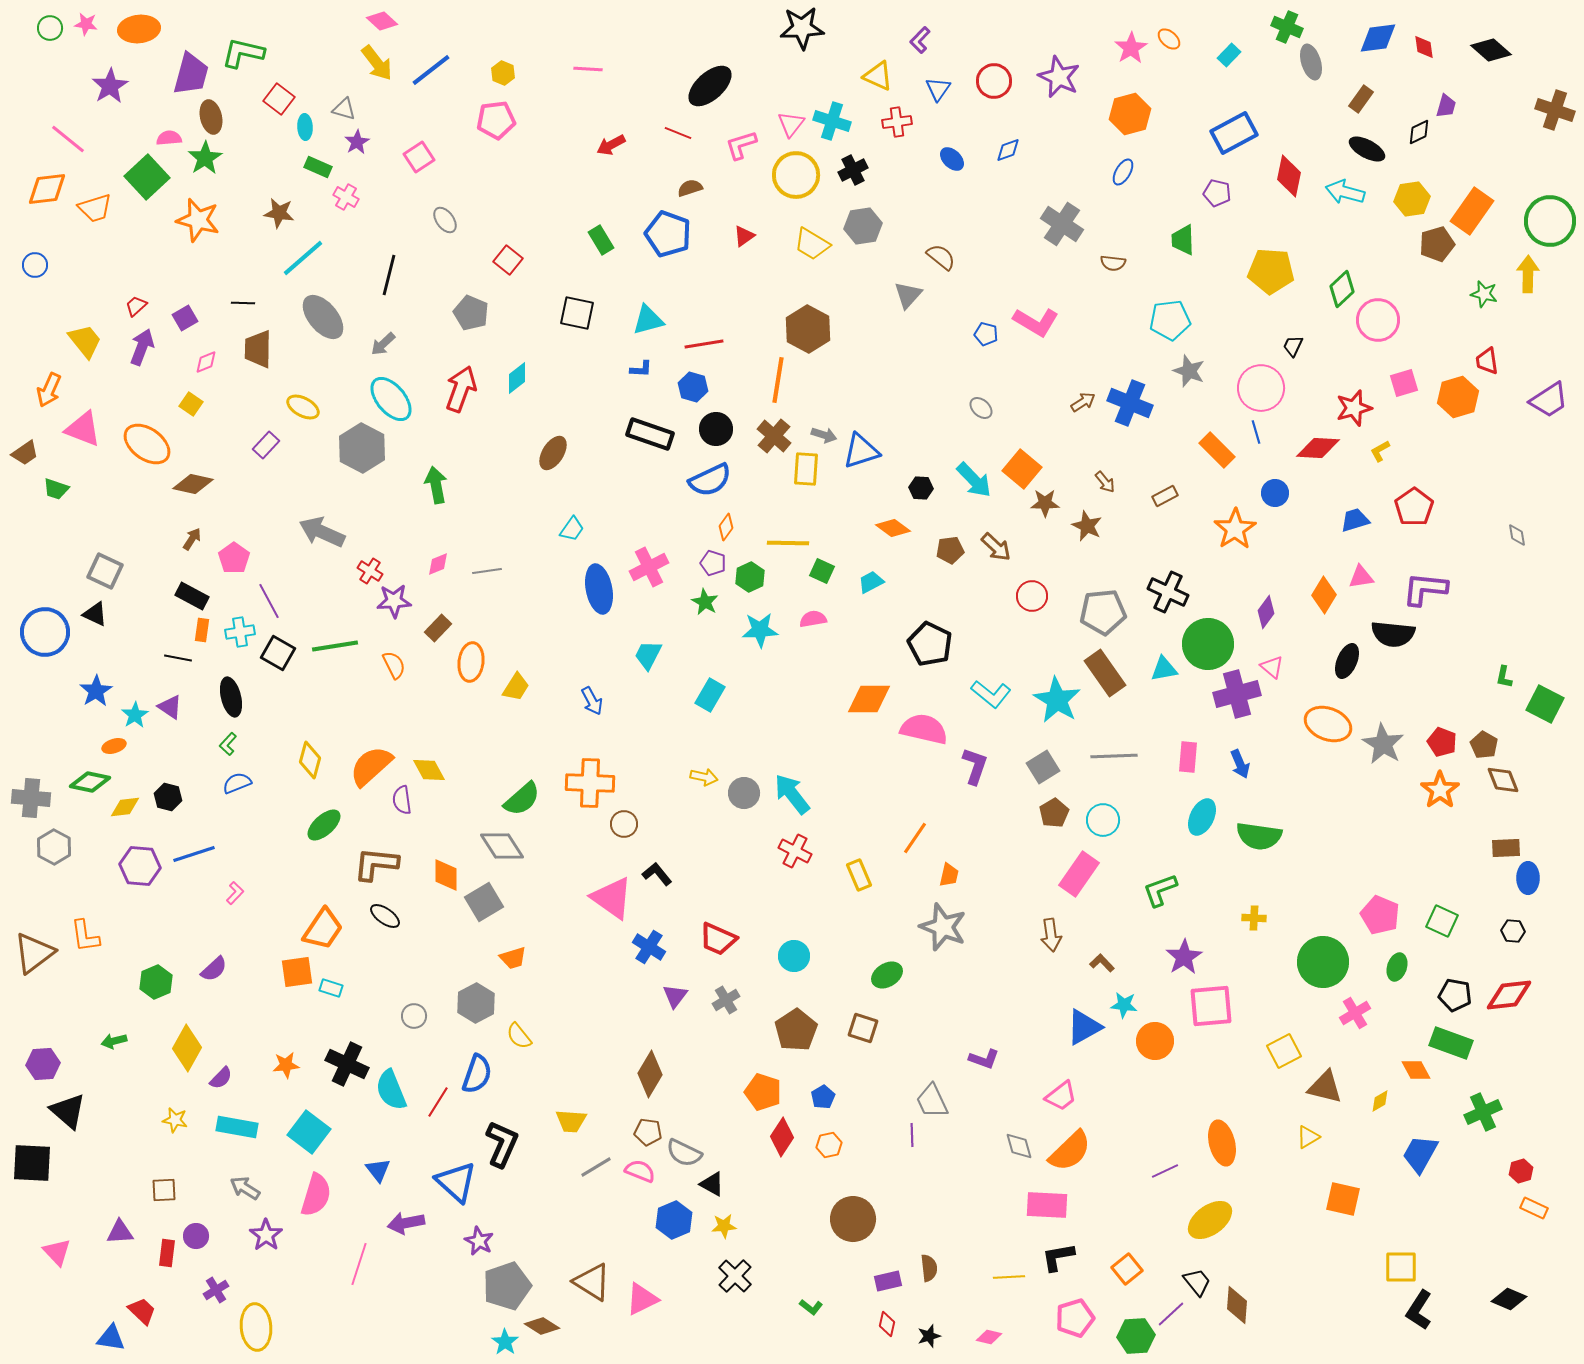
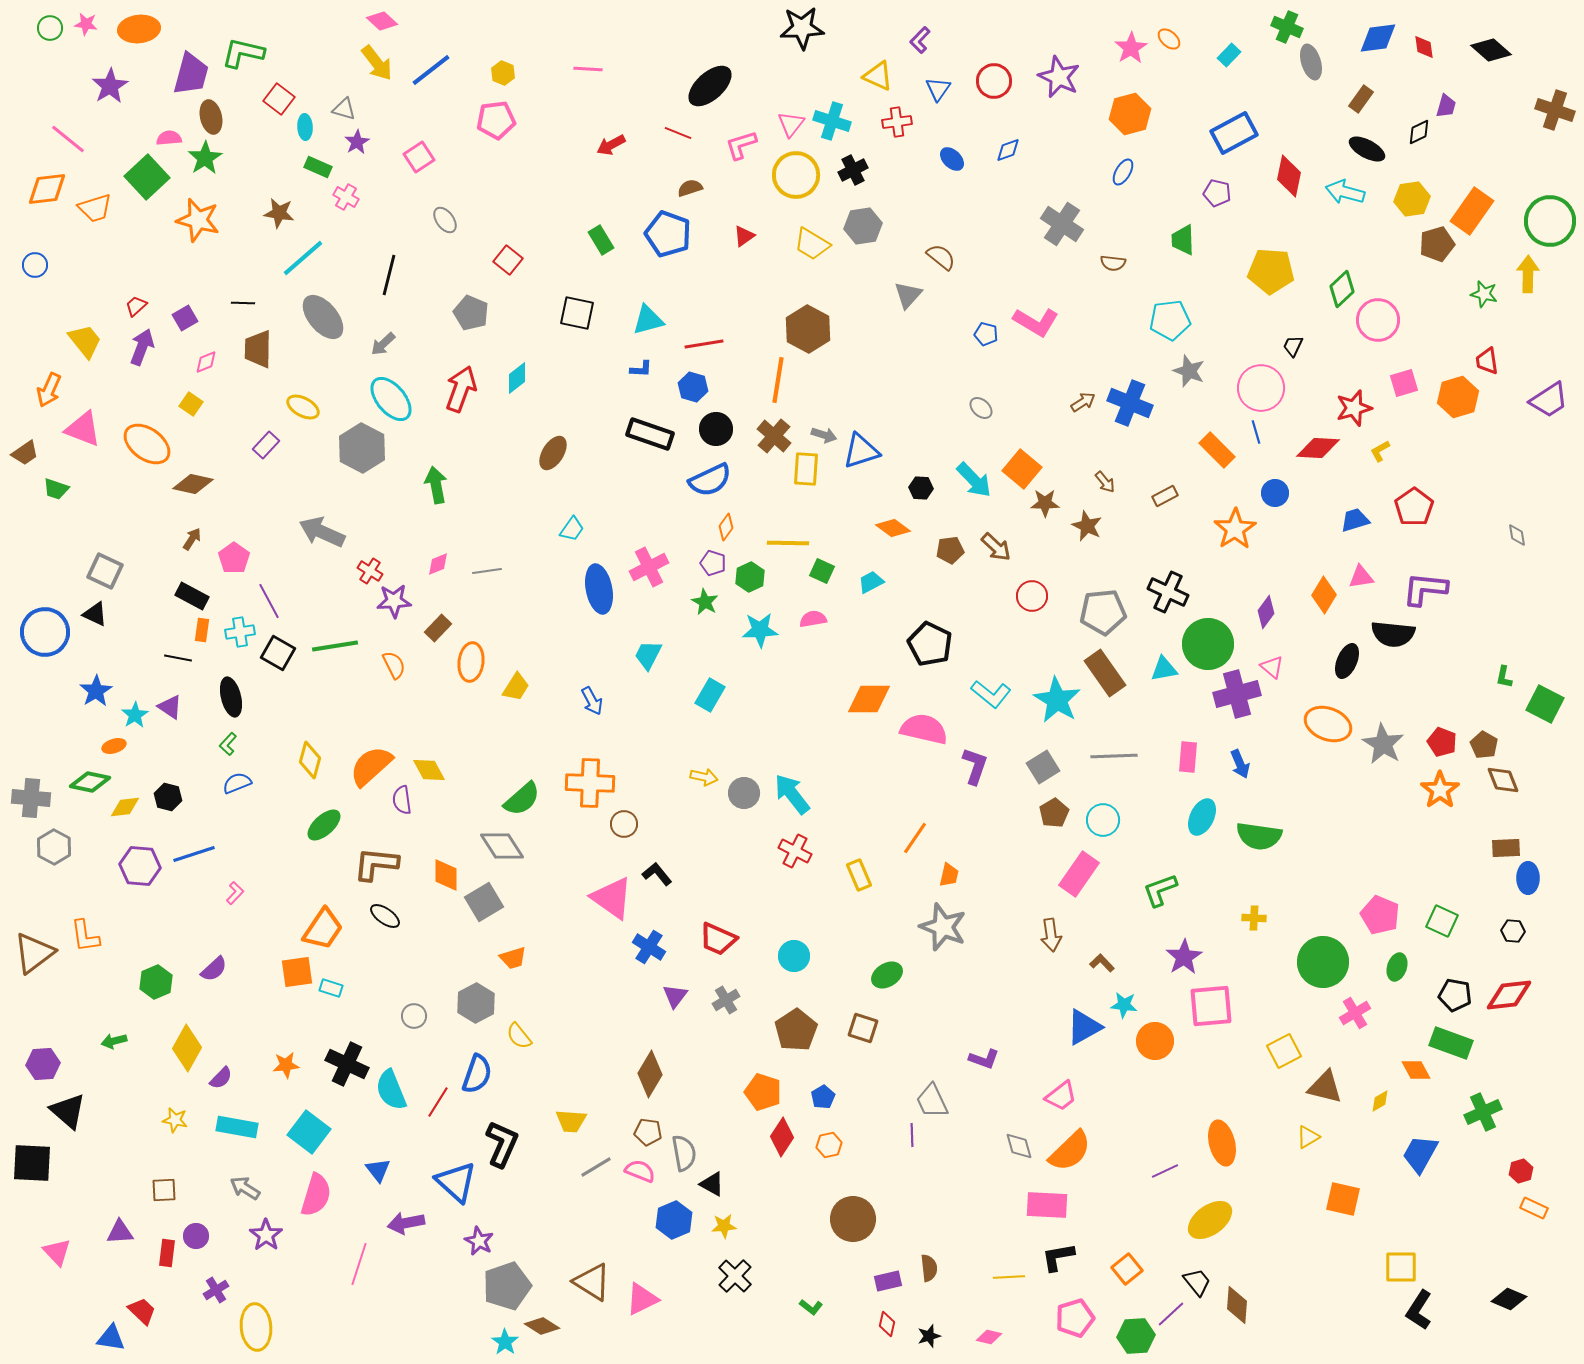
gray semicircle at (684, 1153): rotated 126 degrees counterclockwise
